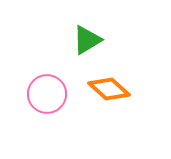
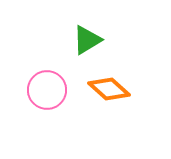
pink circle: moved 4 px up
